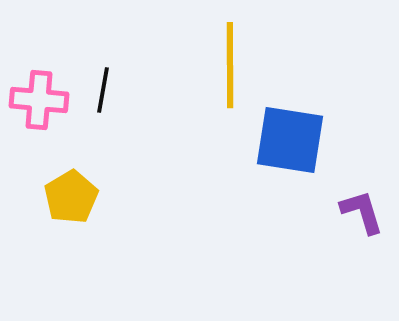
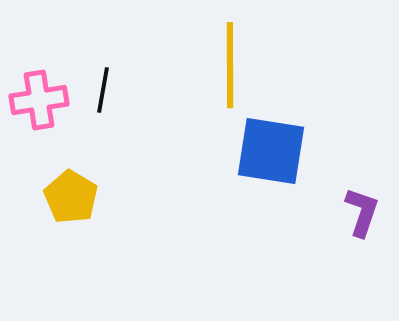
pink cross: rotated 14 degrees counterclockwise
blue square: moved 19 px left, 11 px down
yellow pentagon: rotated 10 degrees counterclockwise
purple L-shape: rotated 36 degrees clockwise
